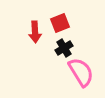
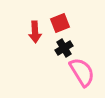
pink semicircle: moved 1 px right
